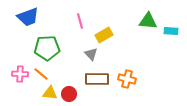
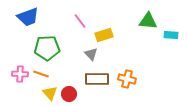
pink line: rotated 21 degrees counterclockwise
cyan rectangle: moved 4 px down
yellow rectangle: rotated 12 degrees clockwise
orange line: rotated 21 degrees counterclockwise
yellow triangle: rotated 42 degrees clockwise
